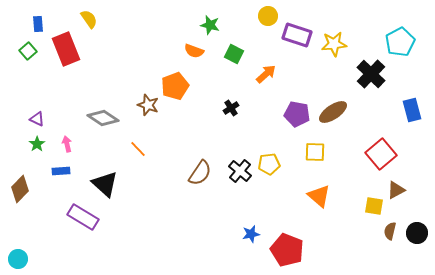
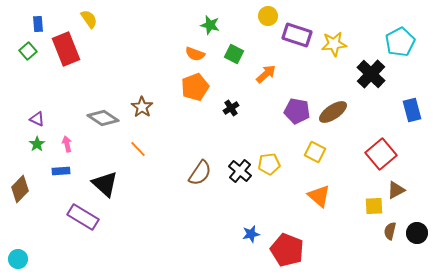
orange semicircle at (194, 51): moved 1 px right, 3 px down
orange pentagon at (175, 86): moved 20 px right, 1 px down
brown star at (148, 105): moved 6 px left, 2 px down; rotated 15 degrees clockwise
purple pentagon at (297, 114): moved 3 px up
yellow square at (315, 152): rotated 25 degrees clockwise
yellow square at (374, 206): rotated 12 degrees counterclockwise
